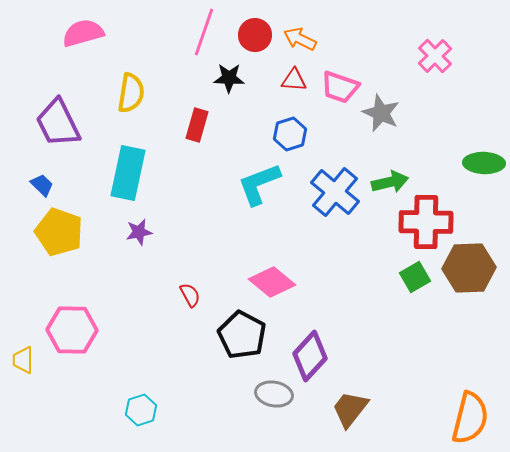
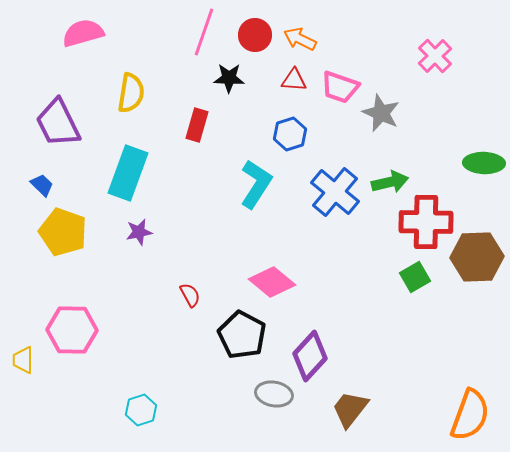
cyan rectangle: rotated 8 degrees clockwise
cyan L-shape: moved 3 px left; rotated 144 degrees clockwise
yellow pentagon: moved 4 px right
brown hexagon: moved 8 px right, 11 px up
orange semicircle: moved 3 px up; rotated 6 degrees clockwise
